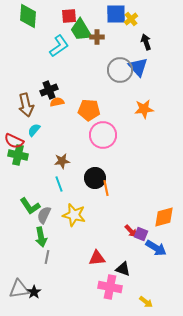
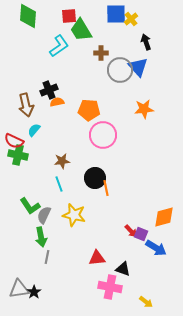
brown cross: moved 4 px right, 16 px down
